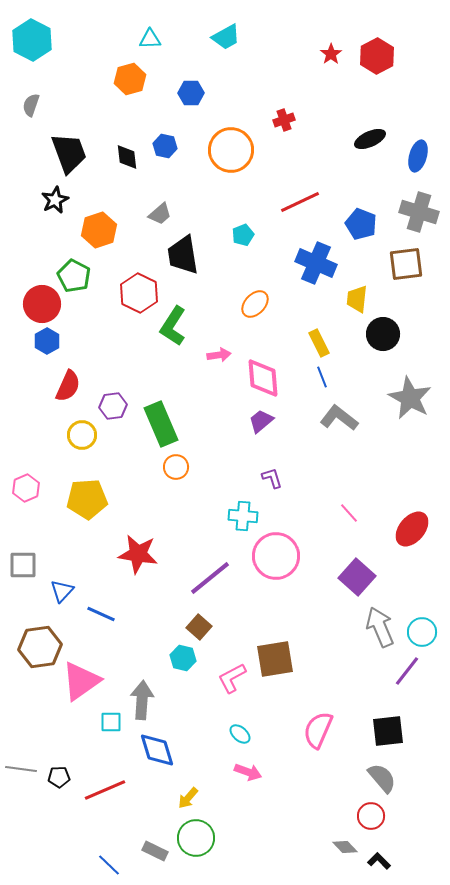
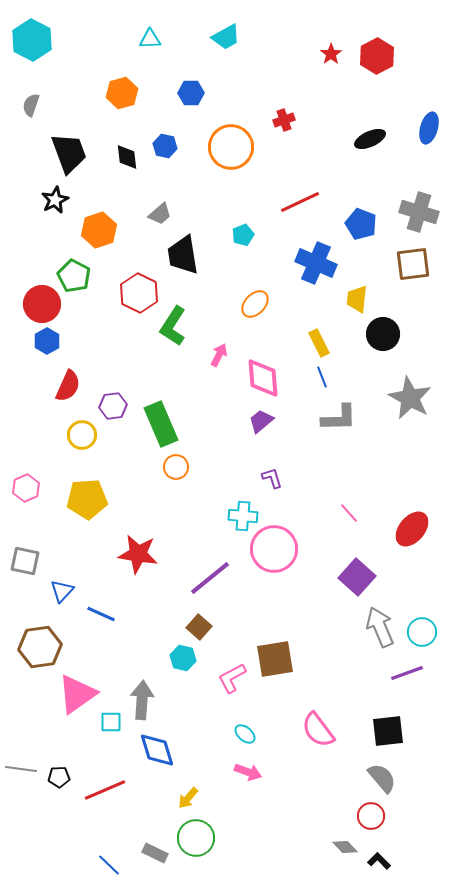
orange hexagon at (130, 79): moved 8 px left, 14 px down
orange circle at (231, 150): moved 3 px up
blue ellipse at (418, 156): moved 11 px right, 28 px up
brown square at (406, 264): moved 7 px right
pink arrow at (219, 355): rotated 55 degrees counterclockwise
gray L-shape at (339, 418): rotated 141 degrees clockwise
pink circle at (276, 556): moved 2 px left, 7 px up
gray square at (23, 565): moved 2 px right, 4 px up; rotated 12 degrees clockwise
purple line at (407, 671): moved 2 px down; rotated 32 degrees clockwise
pink triangle at (81, 681): moved 4 px left, 13 px down
pink semicircle at (318, 730): rotated 60 degrees counterclockwise
cyan ellipse at (240, 734): moved 5 px right
gray rectangle at (155, 851): moved 2 px down
